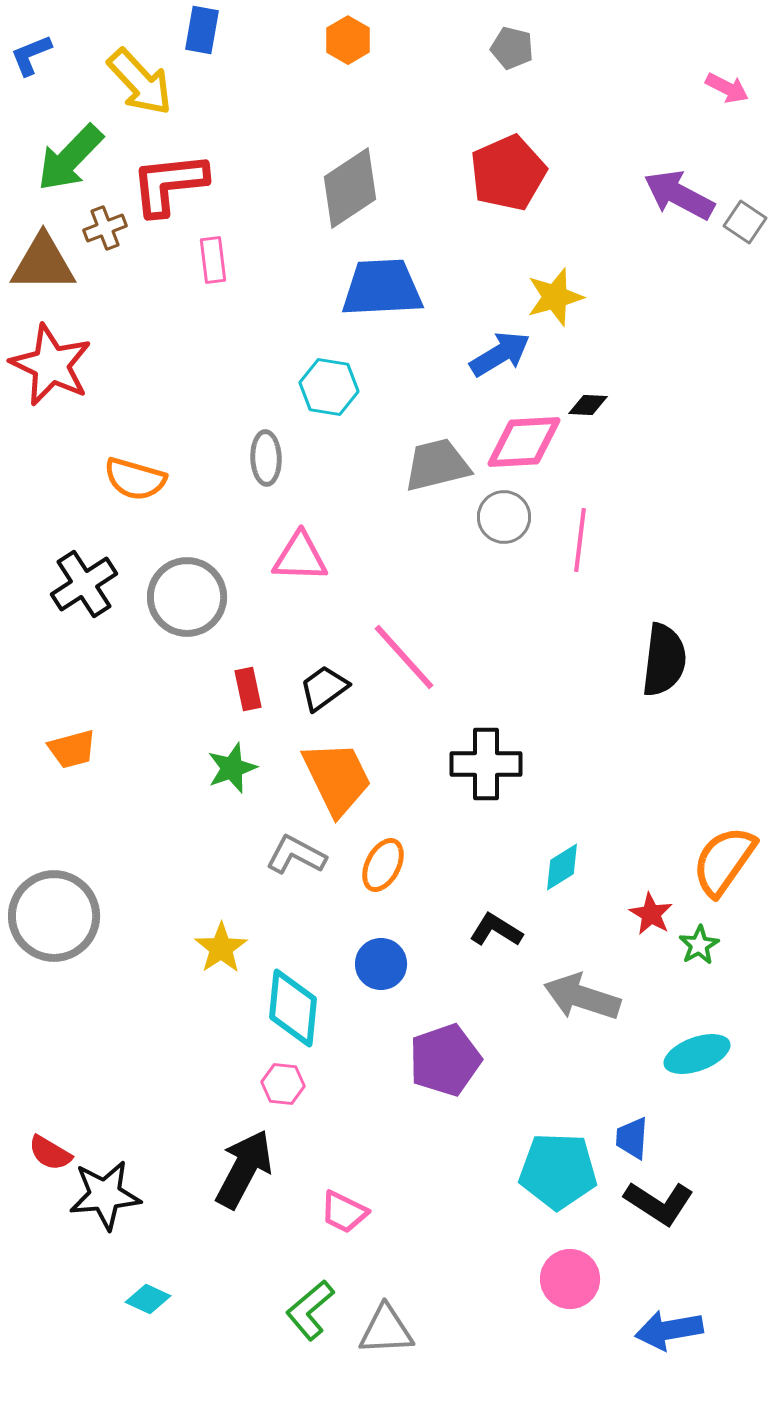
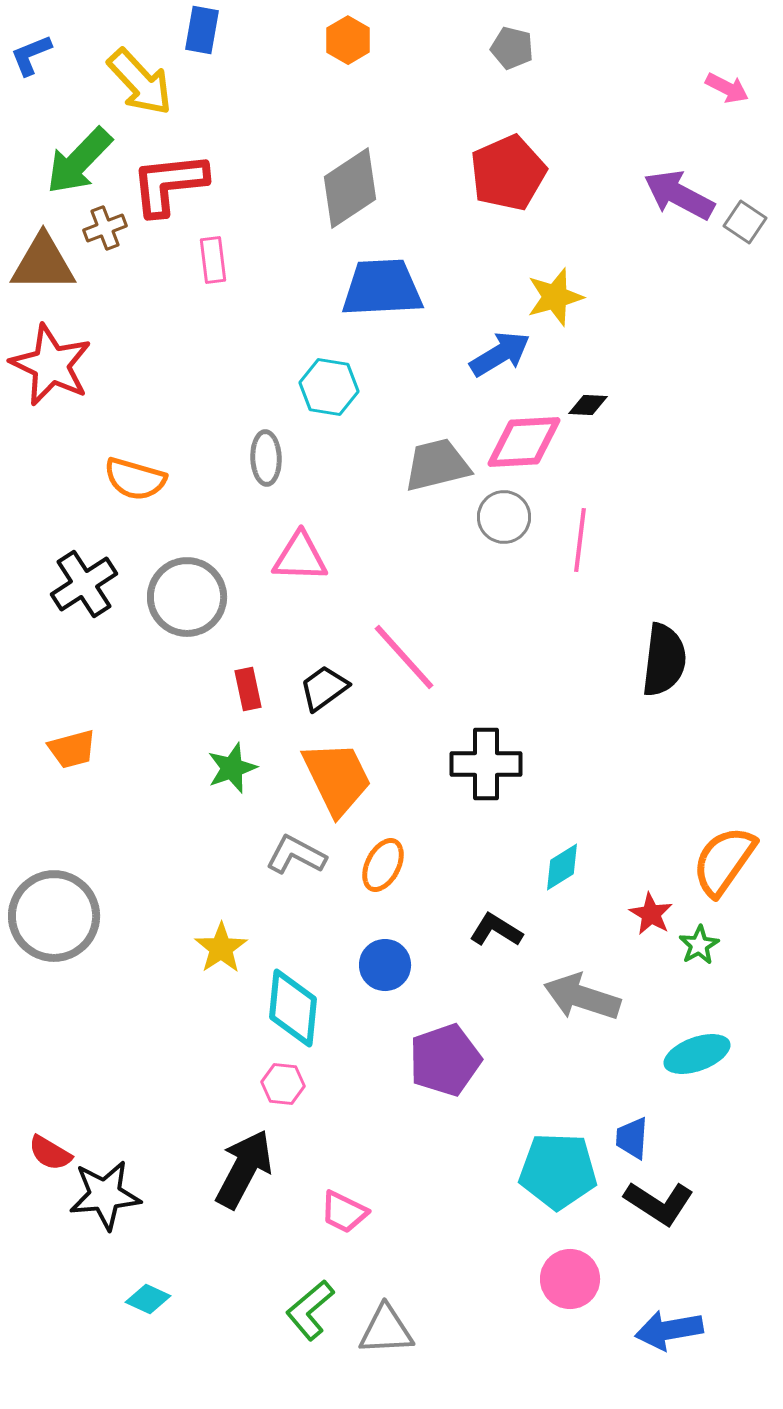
green arrow at (70, 158): moved 9 px right, 3 px down
blue circle at (381, 964): moved 4 px right, 1 px down
